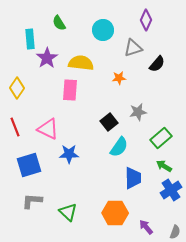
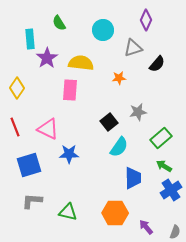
green triangle: rotated 30 degrees counterclockwise
